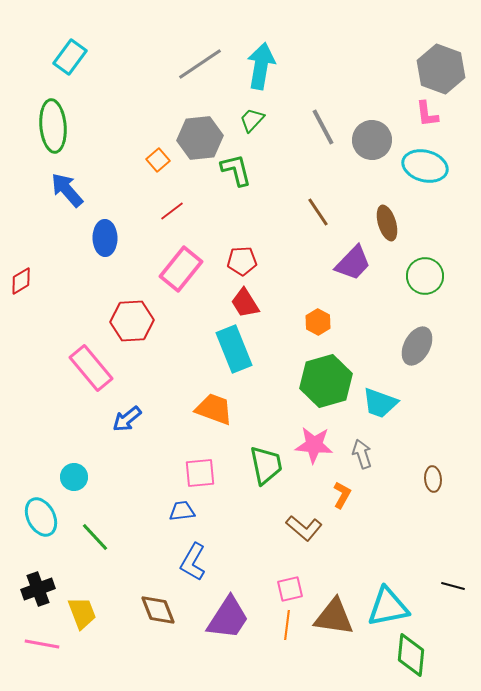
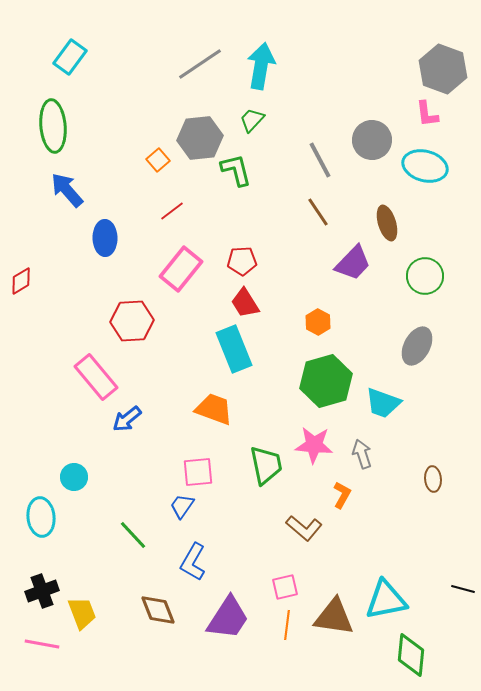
gray hexagon at (441, 69): moved 2 px right
gray line at (323, 127): moved 3 px left, 33 px down
pink rectangle at (91, 368): moved 5 px right, 9 px down
cyan trapezoid at (380, 403): moved 3 px right
pink square at (200, 473): moved 2 px left, 1 px up
blue trapezoid at (182, 511): moved 5 px up; rotated 48 degrees counterclockwise
cyan ellipse at (41, 517): rotated 21 degrees clockwise
green line at (95, 537): moved 38 px right, 2 px up
black line at (453, 586): moved 10 px right, 3 px down
black cross at (38, 589): moved 4 px right, 2 px down
pink square at (290, 589): moved 5 px left, 2 px up
cyan triangle at (388, 607): moved 2 px left, 7 px up
